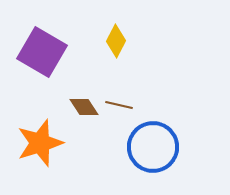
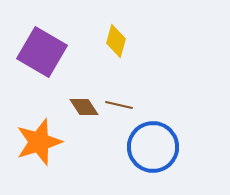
yellow diamond: rotated 12 degrees counterclockwise
orange star: moved 1 px left, 1 px up
